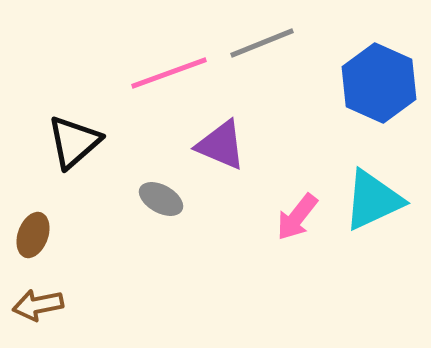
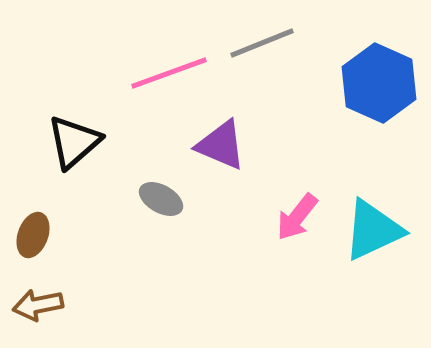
cyan triangle: moved 30 px down
